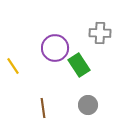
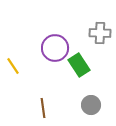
gray circle: moved 3 px right
